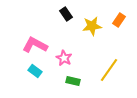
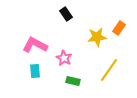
orange rectangle: moved 8 px down
yellow star: moved 5 px right, 11 px down
cyan rectangle: rotated 48 degrees clockwise
